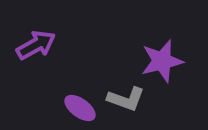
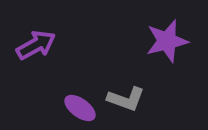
purple star: moved 5 px right, 20 px up
